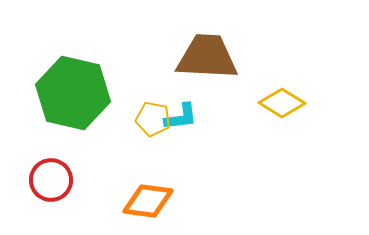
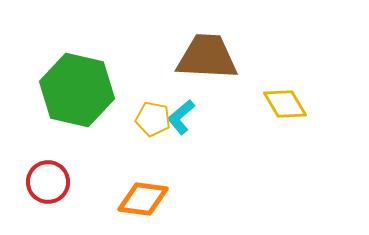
green hexagon: moved 4 px right, 3 px up
yellow diamond: moved 3 px right, 1 px down; rotated 27 degrees clockwise
cyan L-shape: rotated 147 degrees clockwise
red circle: moved 3 px left, 2 px down
orange diamond: moved 5 px left, 2 px up
